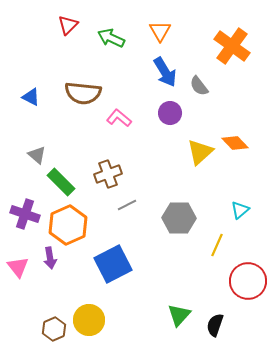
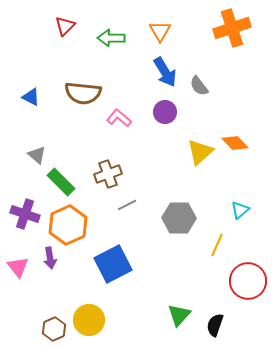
red triangle: moved 3 px left, 1 px down
green arrow: rotated 24 degrees counterclockwise
orange cross: moved 18 px up; rotated 36 degrees clockwise
purple circle: moved 5 px left, 1 px up
